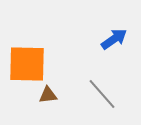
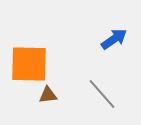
orange square: moved 2 px right
